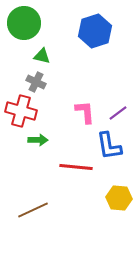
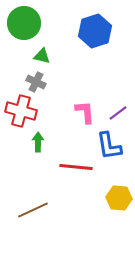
green arrow: moved 2 px down; rotated 90 degrees counterclockwise
